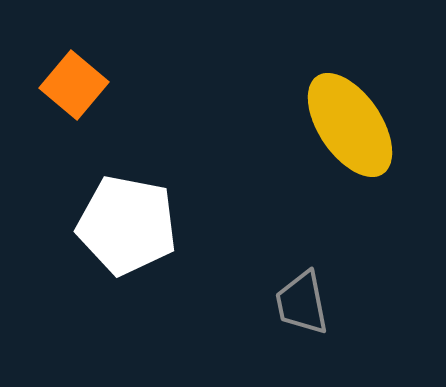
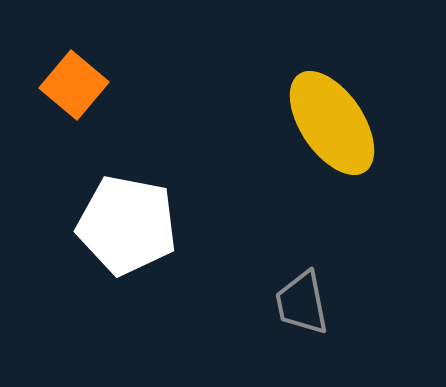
yellow ellipse: moved 18 px left, 2 px up
